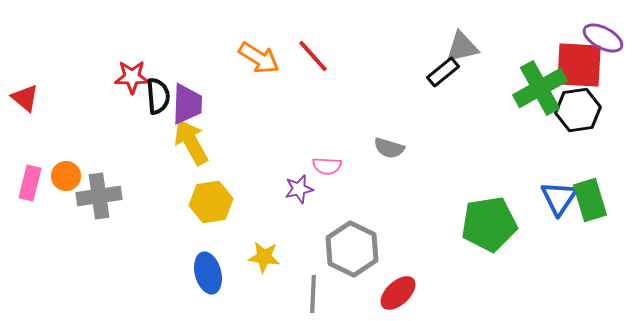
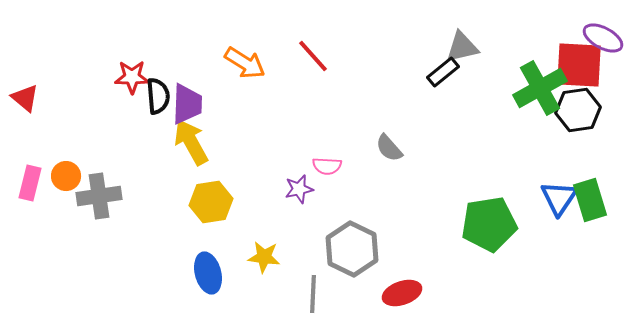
orange arrow: moved 14 px left, 5 px down
gray semicircle: rotated 32 degrees clockwise
red ellipse: moved 4 px right; rotated 24 degrees clockwise
